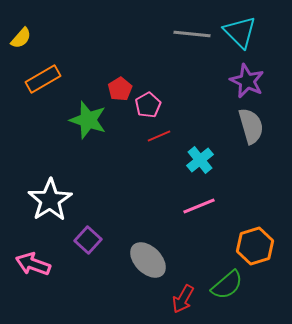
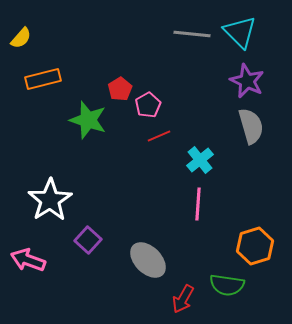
orange rectangle: rotated 16 degrees clockwise
pink line: moved 1 px left, 2 px up; rotated 64 degrees counterclockwise
pink arrow: moved 5 px left, 4 px up
green semicircle: rotated 48 degrees clockwise
